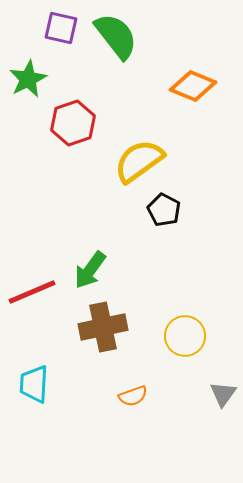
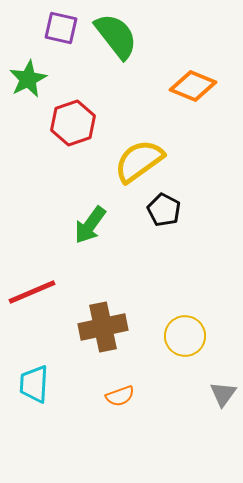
green arrow: moved 45 px up
orange semicircle: moved 13 px left
